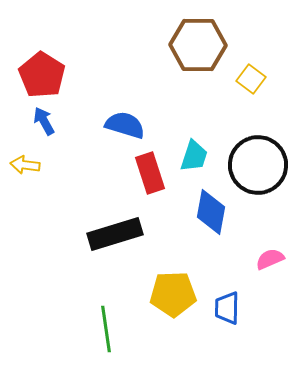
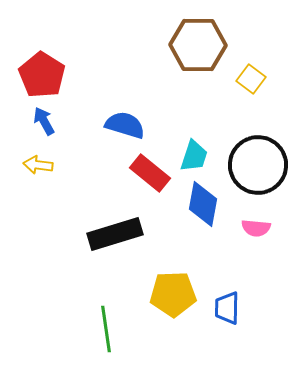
yellow arrow: moved 13 px right
red rectangle: rotated 33 degrees counterclockwise
blue diamond: moved 8 px left, 8 px up
pink semicircle: moved 14 px left, 31 px up; rotated 152 degrees counterclockwise
